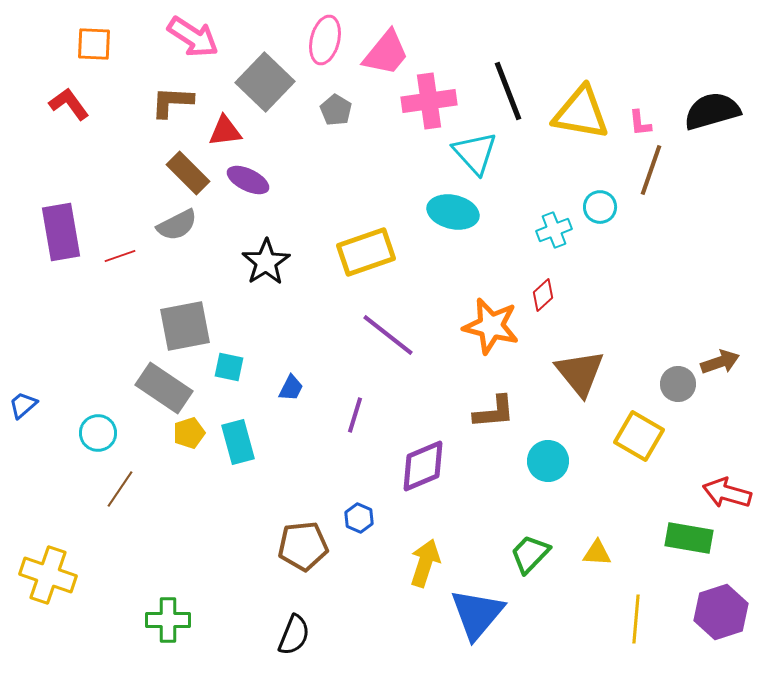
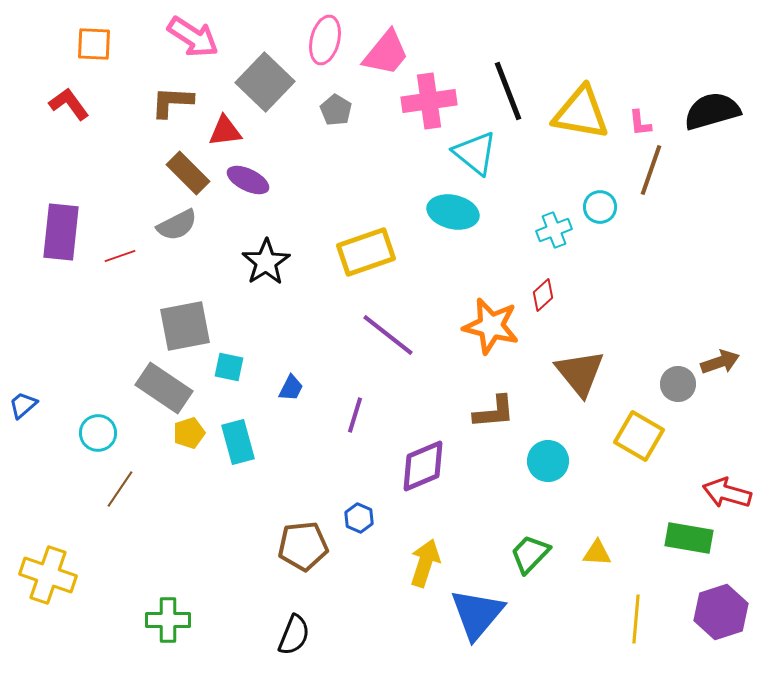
cyan triangle at (475, 153): rotated 9 degrees counterclockwise
purple rectangle at (61, 232): rotated 16 degrees clockwise
